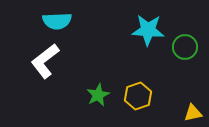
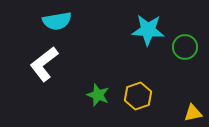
cyan semicircle: rotated 8 degrees counterclockwise
white L-shape: moved 1 px left, 3 px down
green star: rotated 25 degrees counterclockwise
